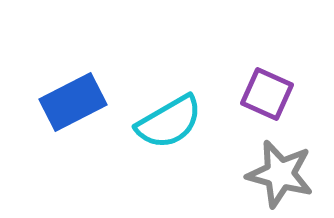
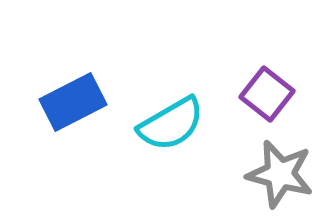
purple square: rotated 14 degrees clockwise
cyan semicircle: moved 2 px right, 2 px down
